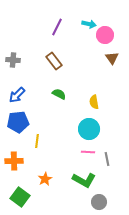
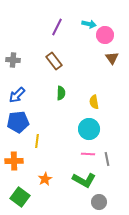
green semicircle: moved 2 px right, 1 px up; rotated 64 degrees clockwise
pink line: moved 2 px down
